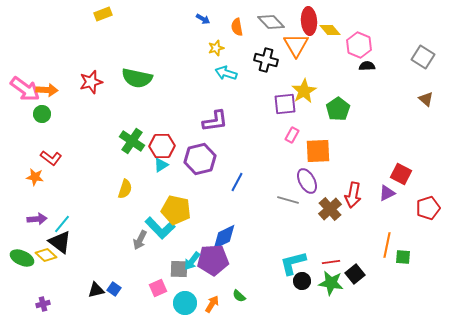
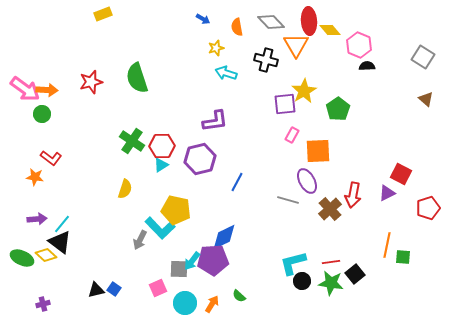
green semicircle at (137, 78): rotated 60 degrees clockwise
